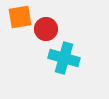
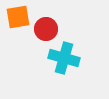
orange square: moved 2 px left
